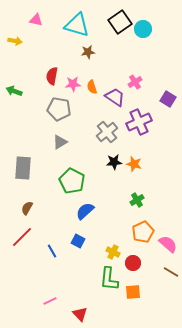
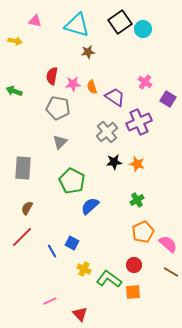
pink triangle: moved 1 px left, 1 px down
pink cross: moved 10 px right; rotated 24 degrees counterclockwise
gray pentagon: moved 1 px left, 1 px up
gray triangle: rotated 14 degrees counterclockwise
orange star: moved 3 px right
blue semicircle: moved 5 px right, 5 px up
blue square: moved 6 px left, 2 px down
yellow cross: moved 29 px left, 17 px down
red circle: moved 1 px right, 2 px down
green L-shape: rotated 120 degrees clockwise
